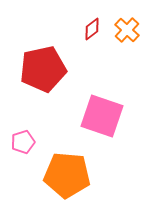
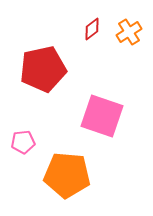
orange cross: moved 2 px right, 2 px down; rotated 15 degrees clockwise
pink pentagon: rotated 10 degrees clockwise
